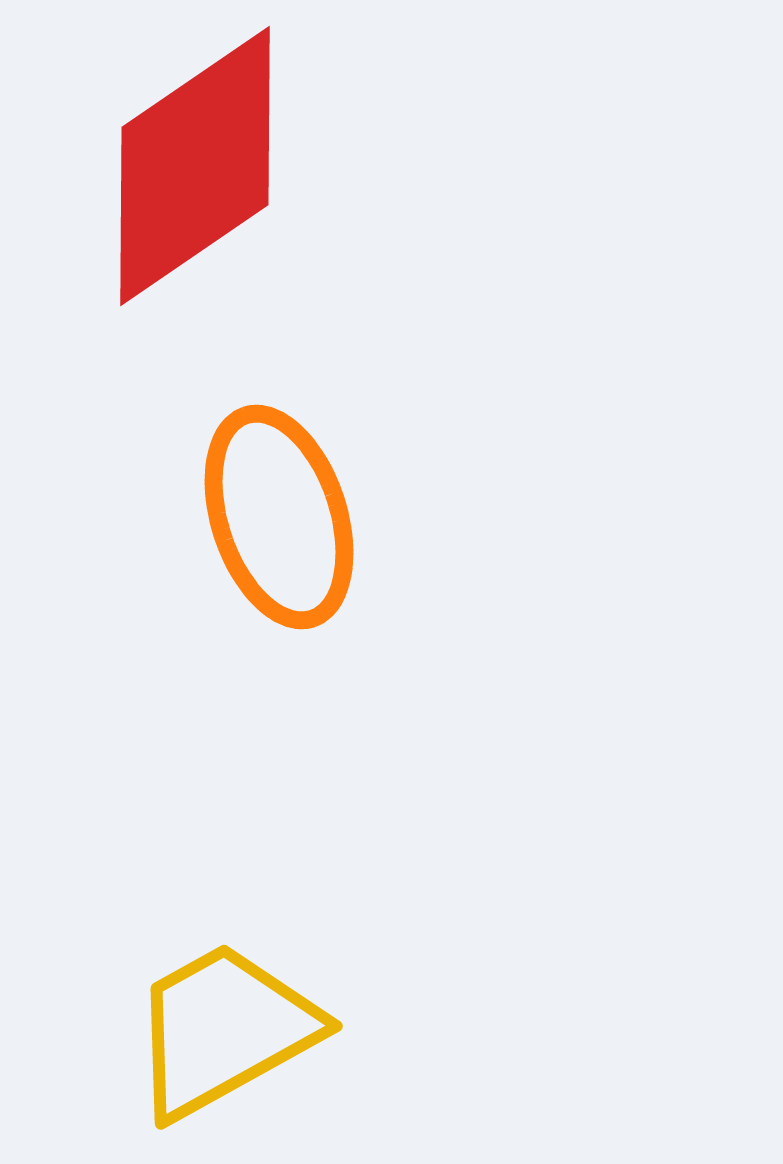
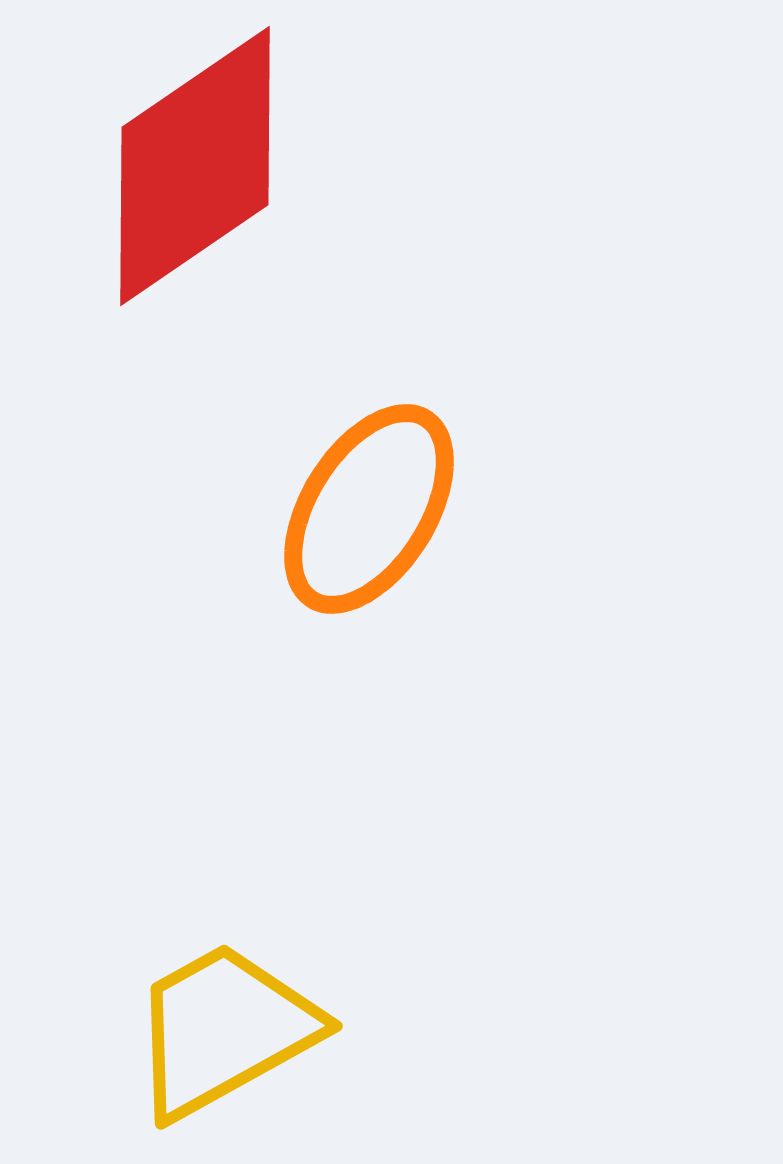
orange ellipse: moved 90 px right, 8 px up; rotated 50 degrees clockwise
